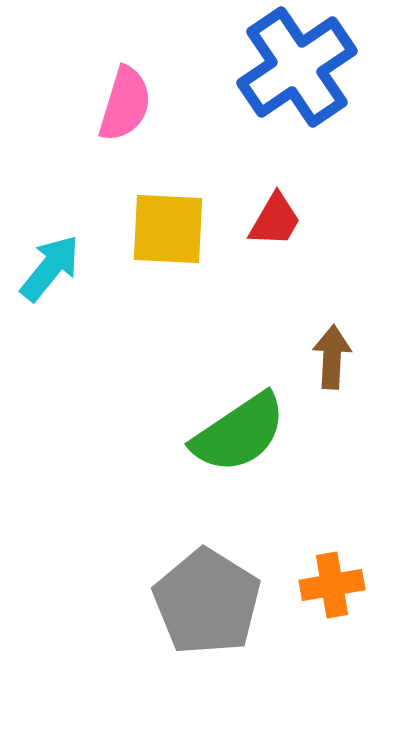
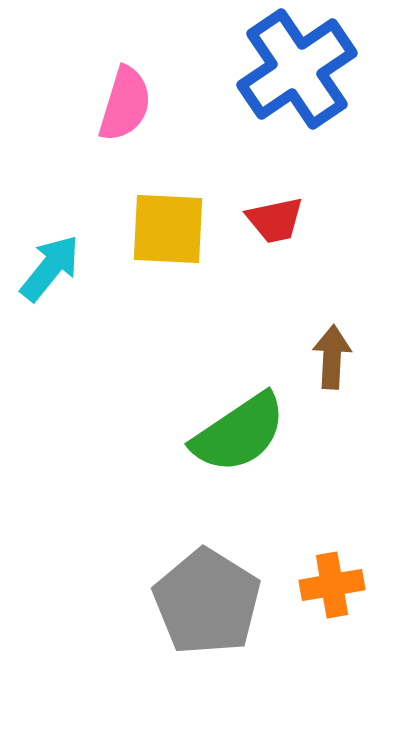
blue cross: moved 2 px down
red trapezoid: rotated 48 degrees clockwise
